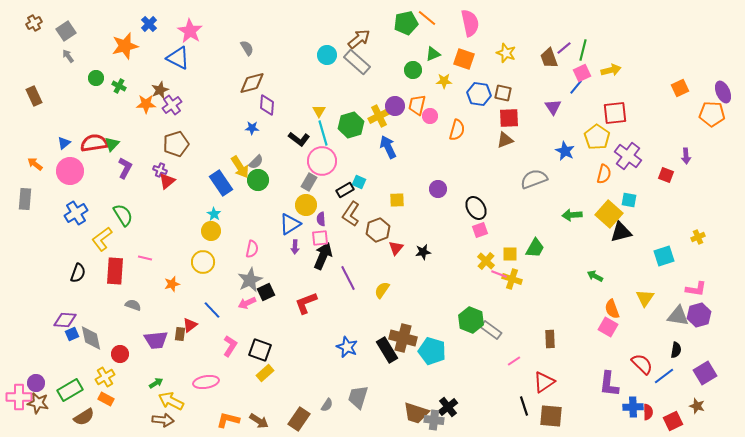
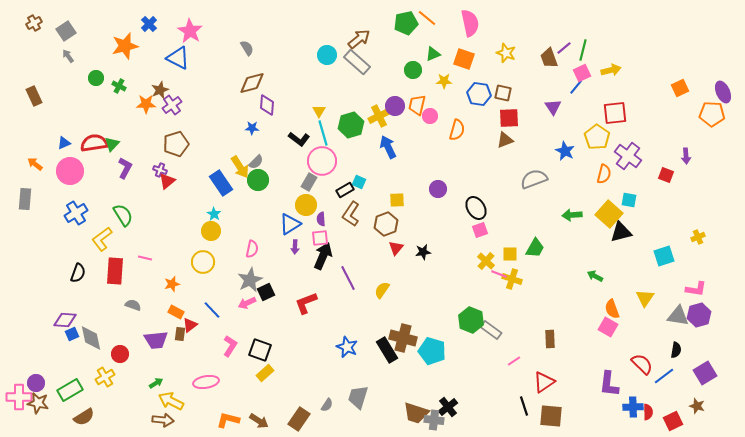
blue triangle at (64, 143): rotated 16 degrees clockwise
brown hexagon at (378, 230): moved 8 px right, 6 px up
orange rectangle at (106, 399): moved 70 px right, 87 px up
